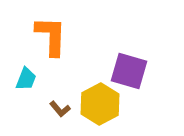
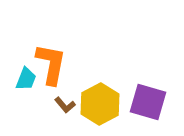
orange L-shape: moved 28 px down; rotated 9 degrees clockwise
purple square: moved 19 px right, 31 px down
brown L-shape: moved 5 px right, 4 px up
